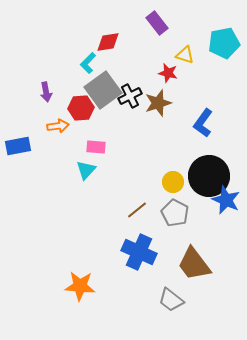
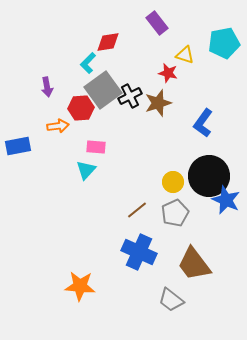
purple arrow: moved 1 px right, 5 px up
gray pentagon: rotated 20 degrees clockwise
